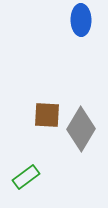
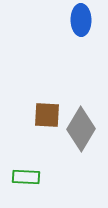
green rectangle: rotated 40 degrees clockwise
